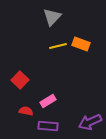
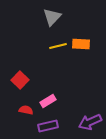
orange rectangle: rotated 18 degrees counterclockwise
red semicircle: moved 1 px up
purple rectangle: rotated 18 degrees counterclockwise
